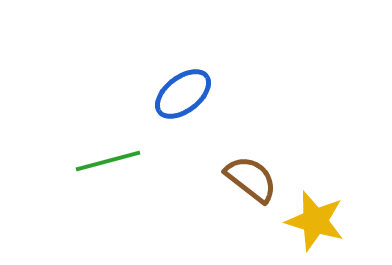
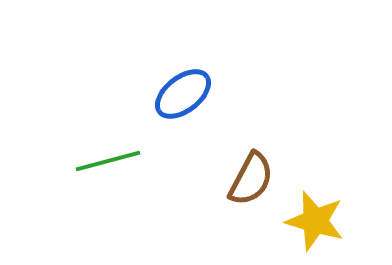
brown semicircle: rotated 80 degrees clockwise
